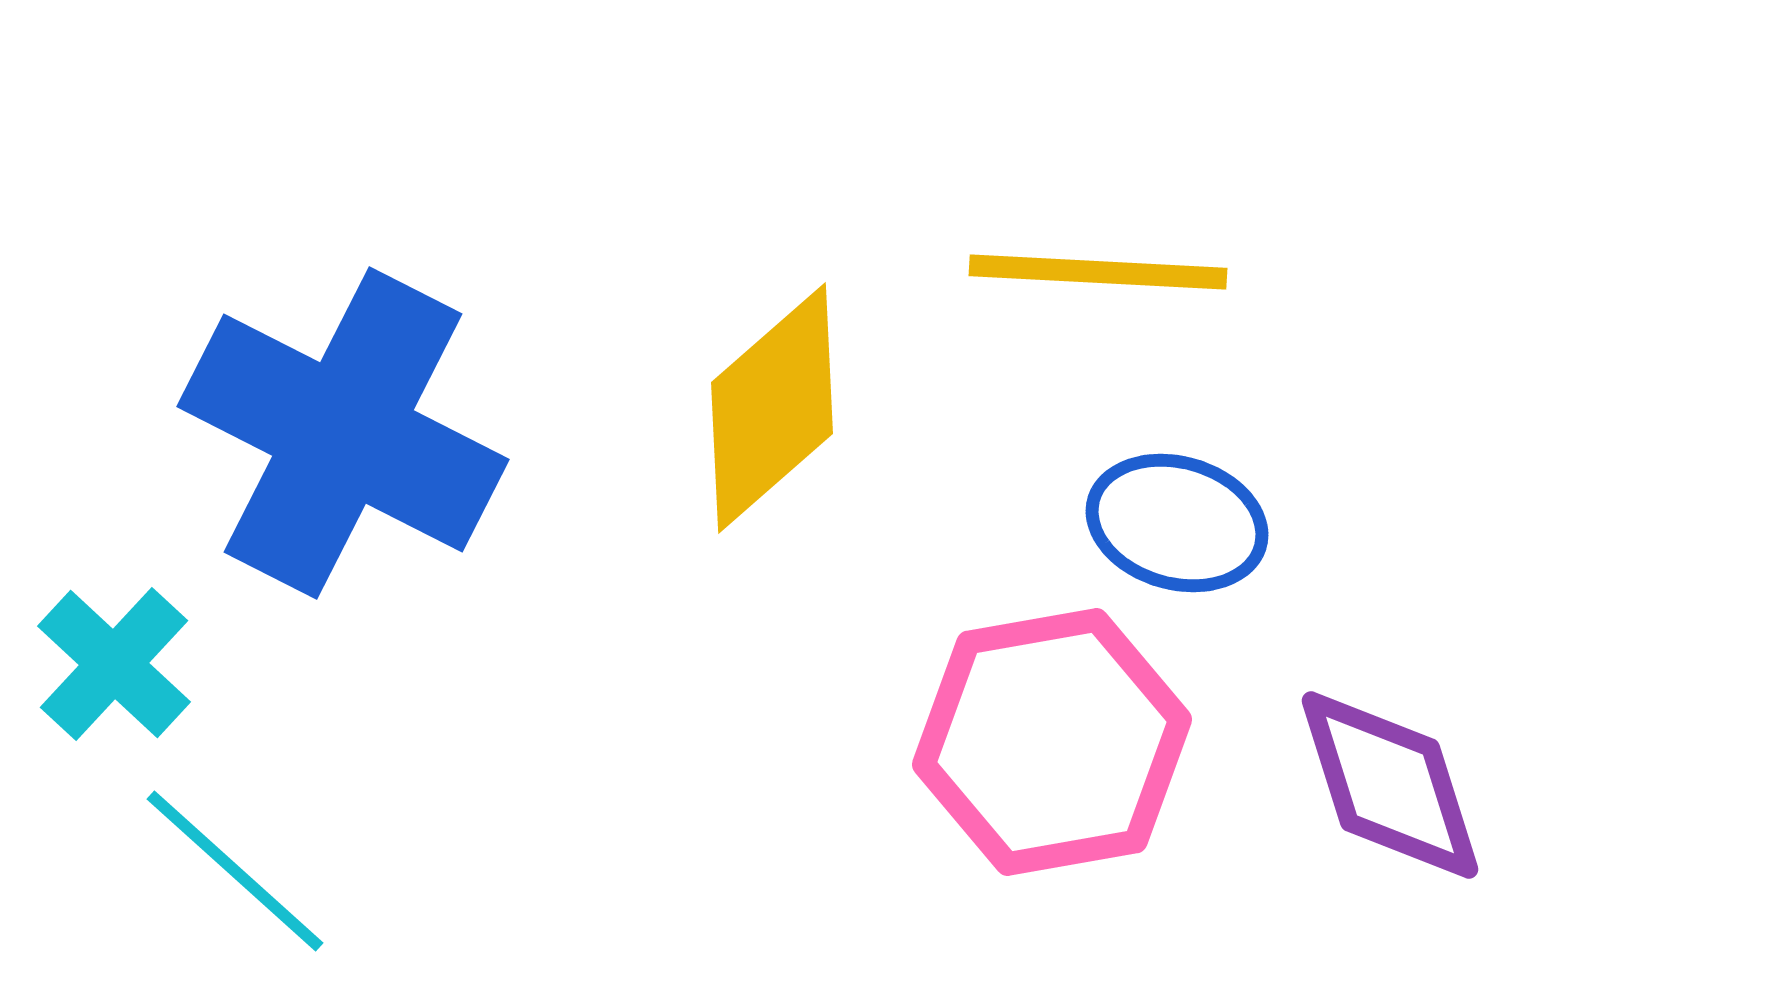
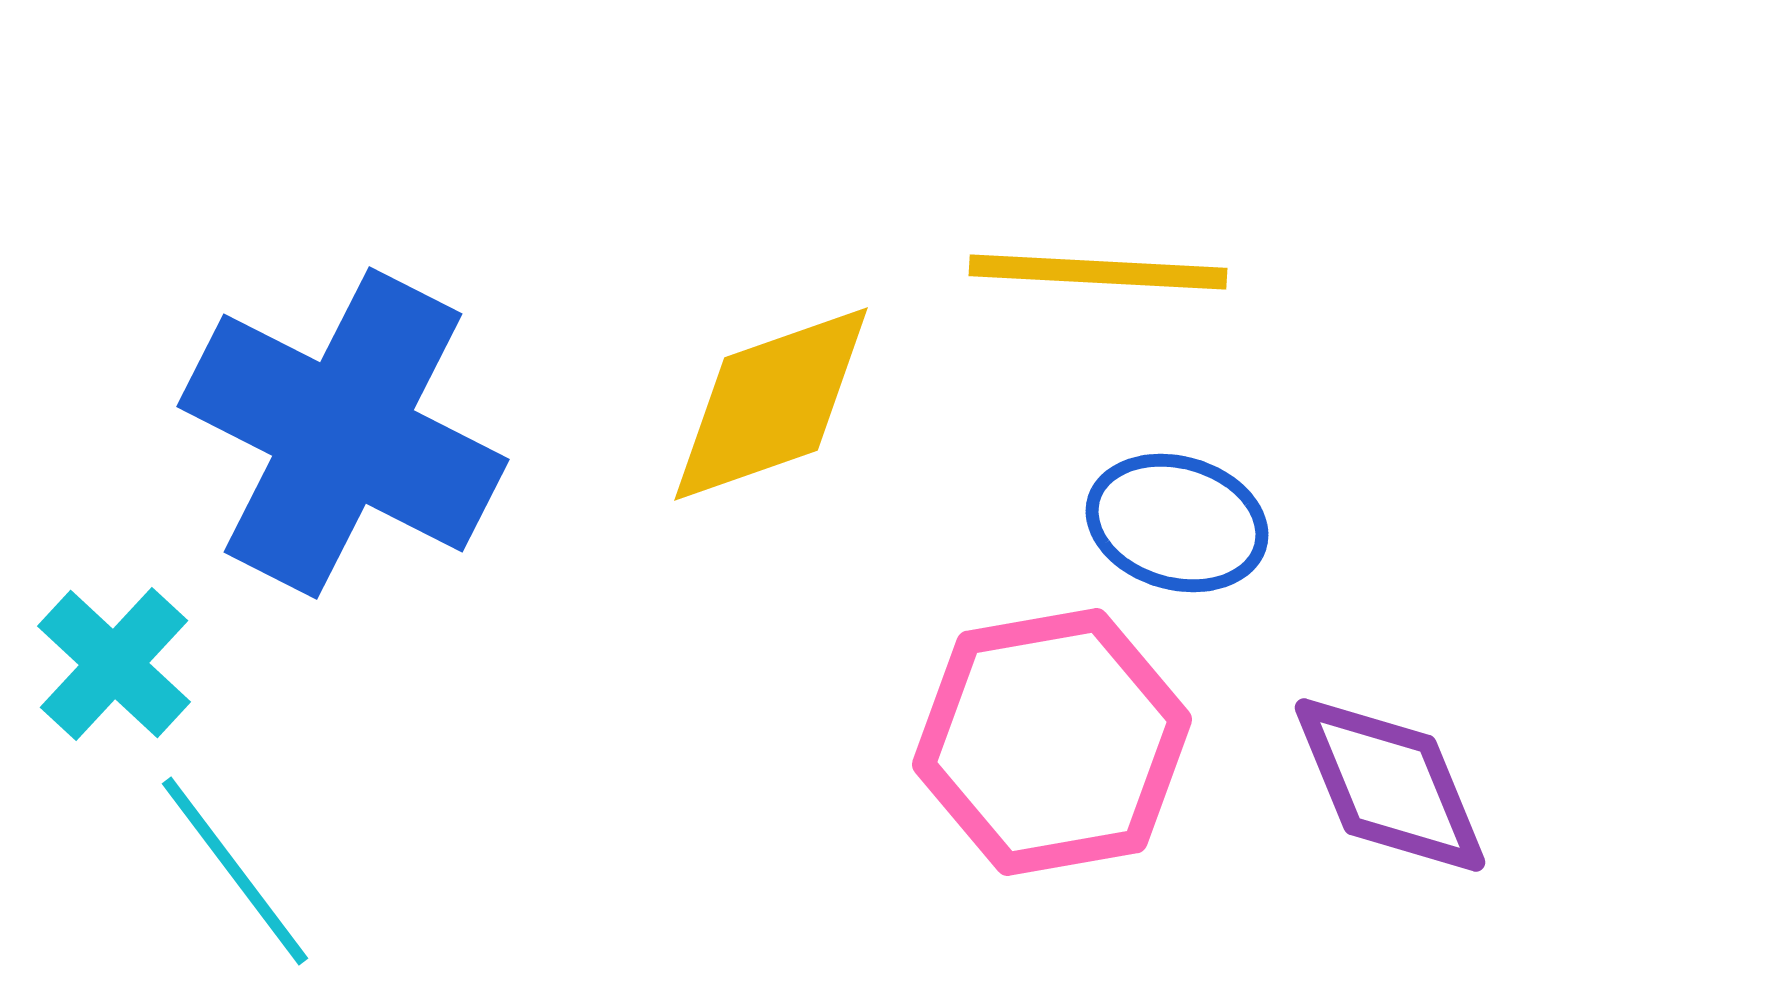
yellow diamond: moved 1 px left, 4 px up; rotated 22 degrees clockwise
purple diamond: rotated 5 degrees counterclockwise
cyan line: rotated 11 degrees clockwise
